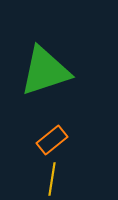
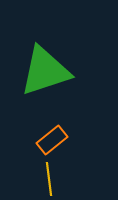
yellow line: moved 3 px left; rotated 16 degrees counterclockwise
